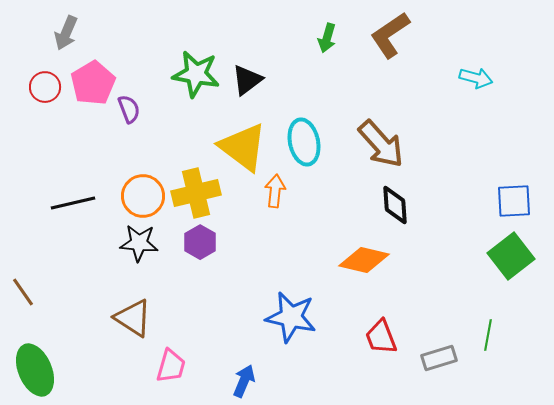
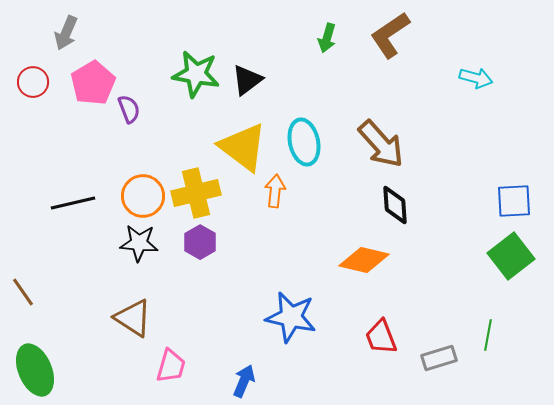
red circle: moved 12 px left, 5 px up
